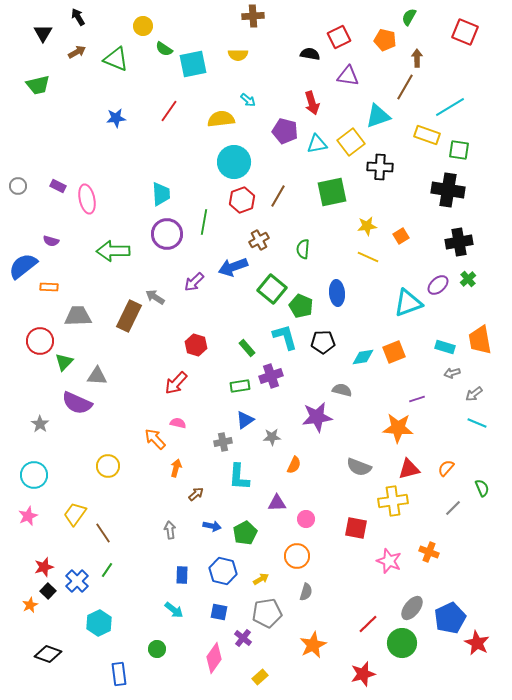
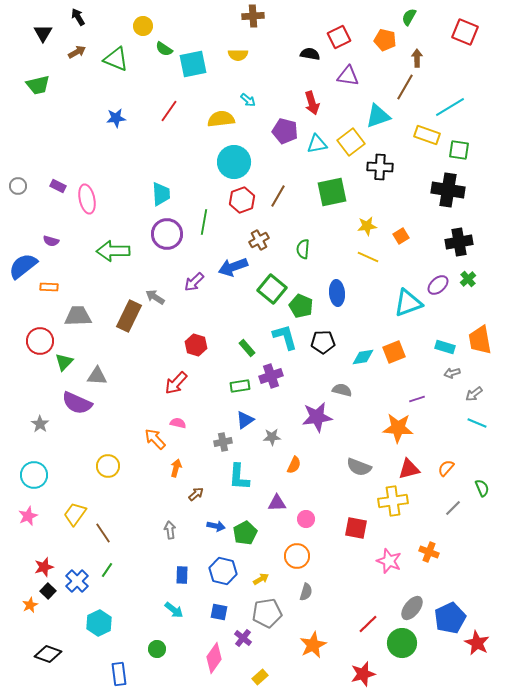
blue arrow at (212, 526): moved 4 px right
